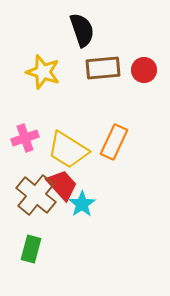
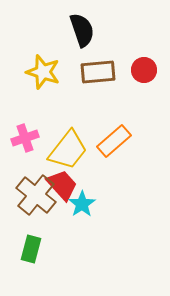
brown rectangle: moved 5 px left, 4 px down
orange rectangle: moved 1 px up; rotated 24 degrees clockwise
yellow trapezoid: rotated 84 degrees counterclockwise
